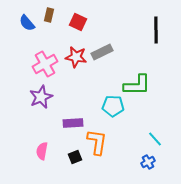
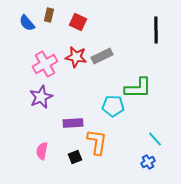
gray rectangle: moved 4 px down
green L-shape: moved 1 px right, 3 px down
